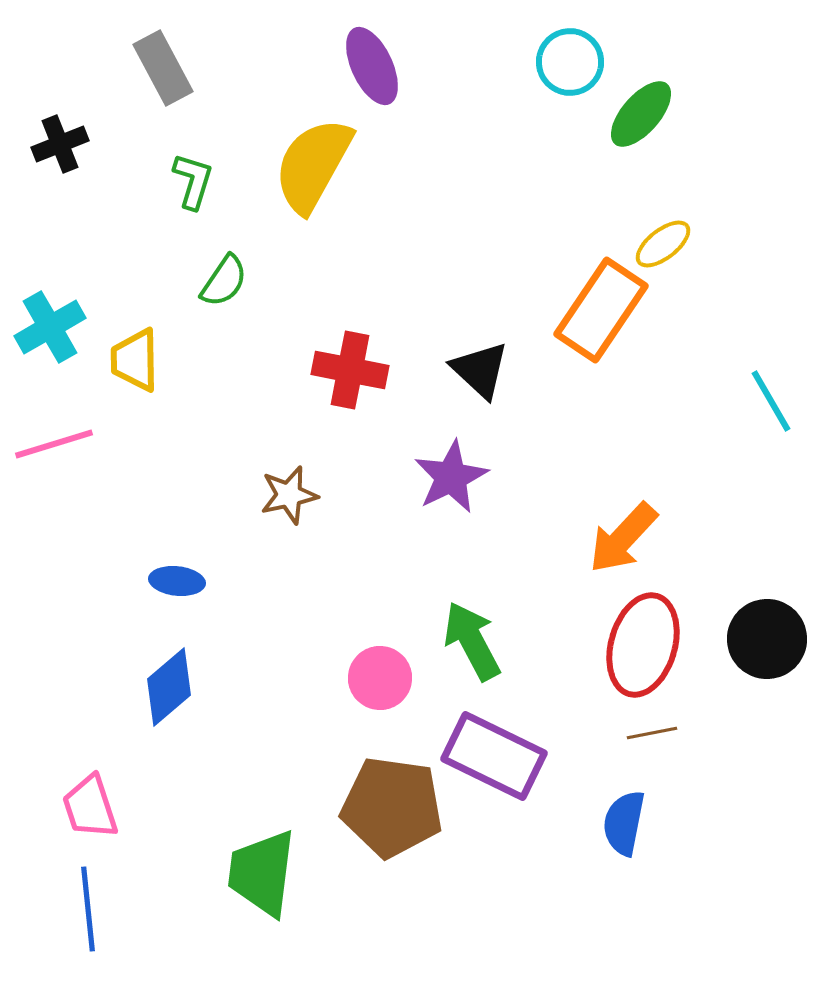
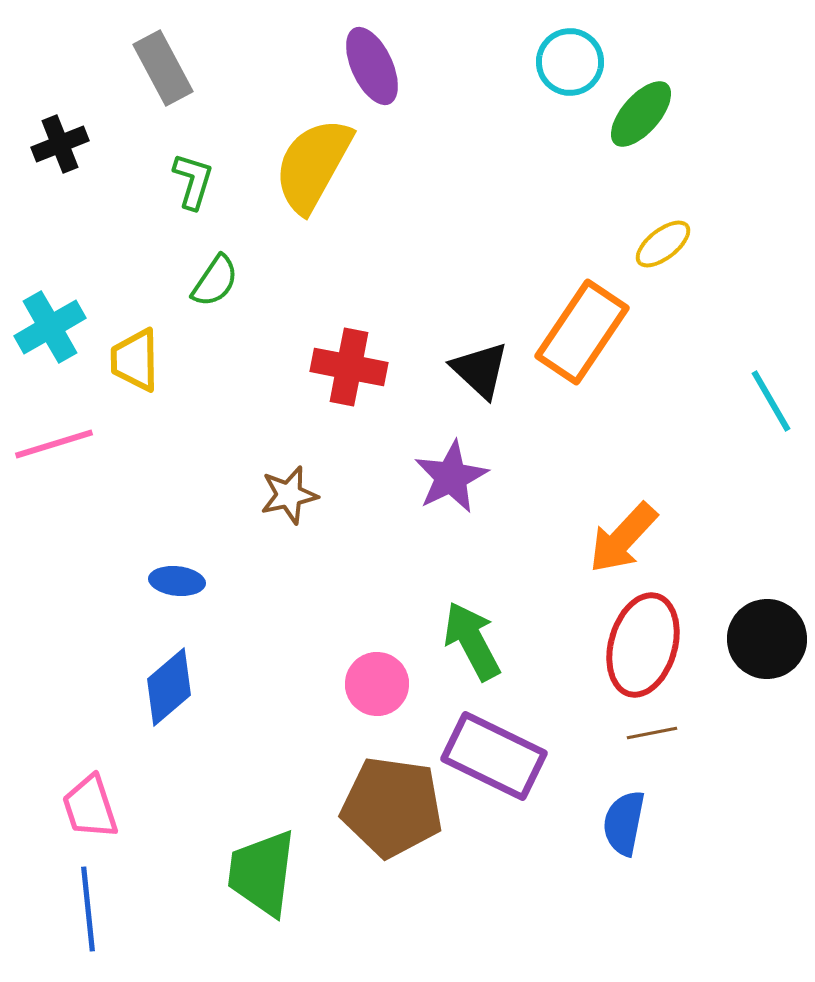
green semicircle: moved 9 px left
orange rectangle: moved 19 px left, 22 px down
red cross: moved 1 px left, 3 px up
pink circle: moved 3 px left, 6 px down
